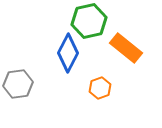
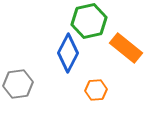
orange hexagon: moved 4 px left, 2 px down; rotated 15 degrees clockwise
